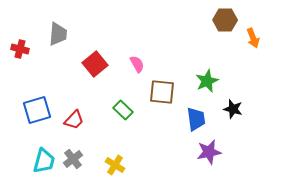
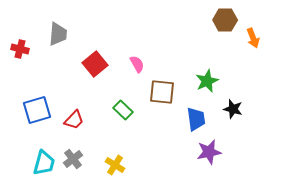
cyan trapezoid: moved 2 px down
